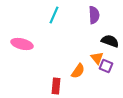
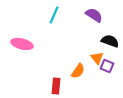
purple semicircle: rotated 54 degrees counterclockwise
purple square: moved 1 px right
